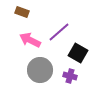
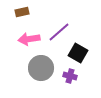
brown rectangle: rotated 32 degrees counterclockwise
pink arrow: moved 1 px left, 1 px up; rotated 35 degrees counterclockwise
gray circle: moved 1 px right, 2 px up
